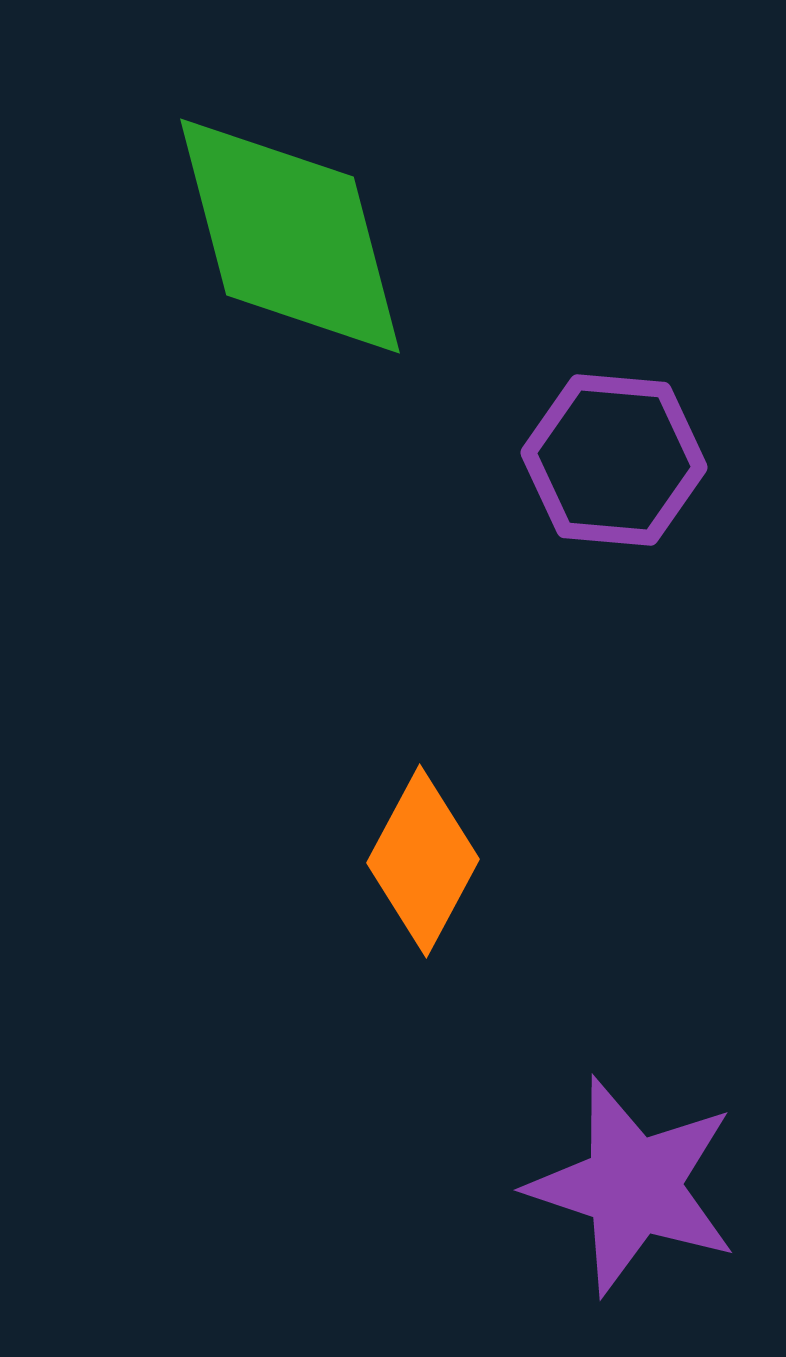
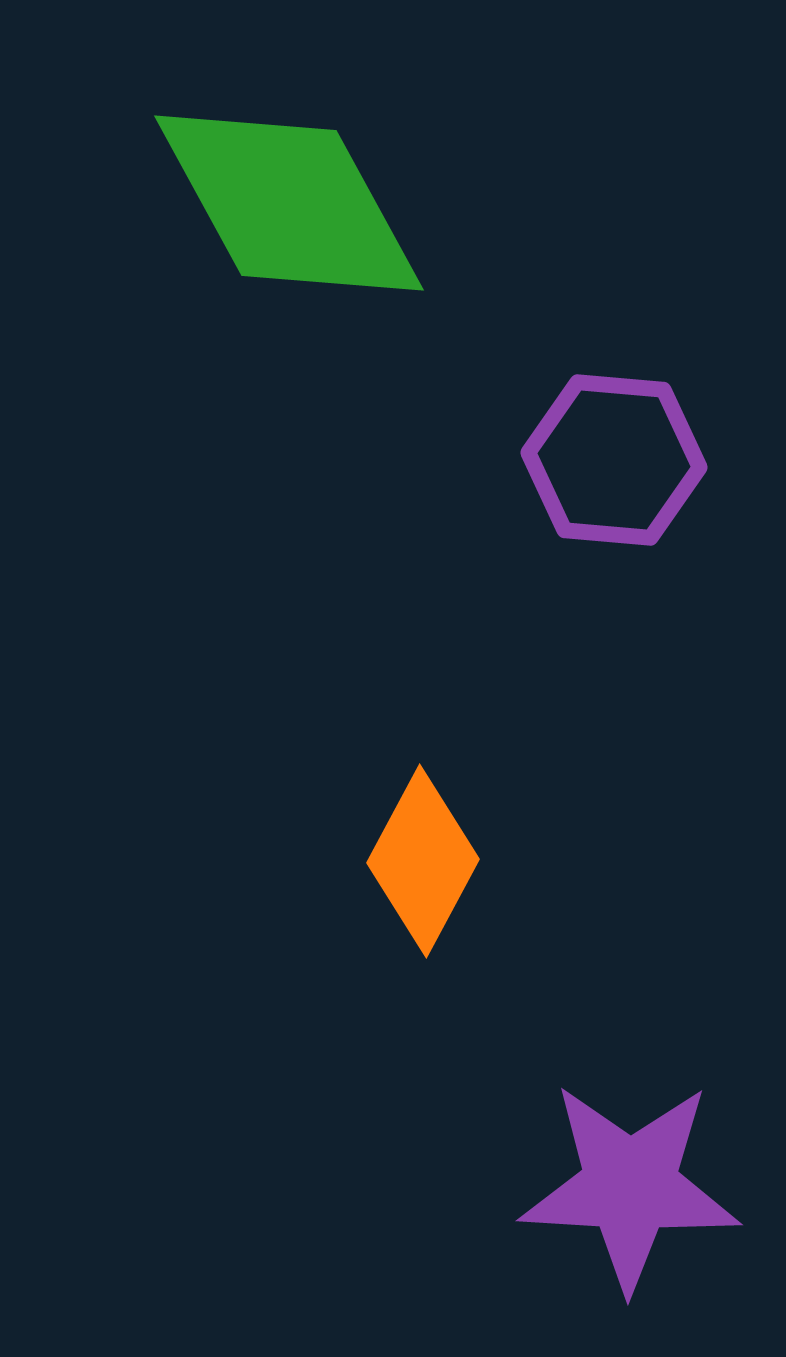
green diamond: moved 1 px left, 33 px up; rotated 14 degrees counterclockwise
purple star: moved 3 px left; rotated 15 degrees counterclockwise
